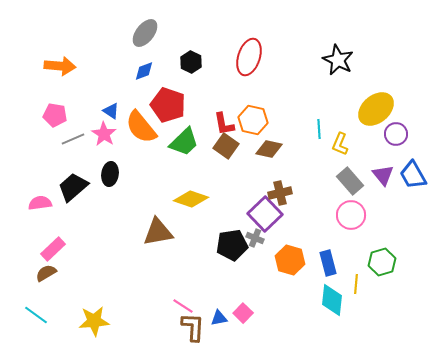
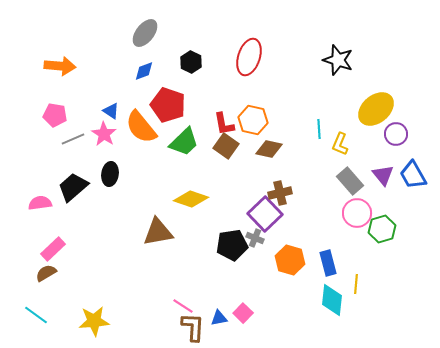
black star at (338, 60): rotated 8 degrees counterclockwise
pink circle at (351, 215): moved 6 px right, 2 px up
green hexagon at (382, 262): moved 33 px up
